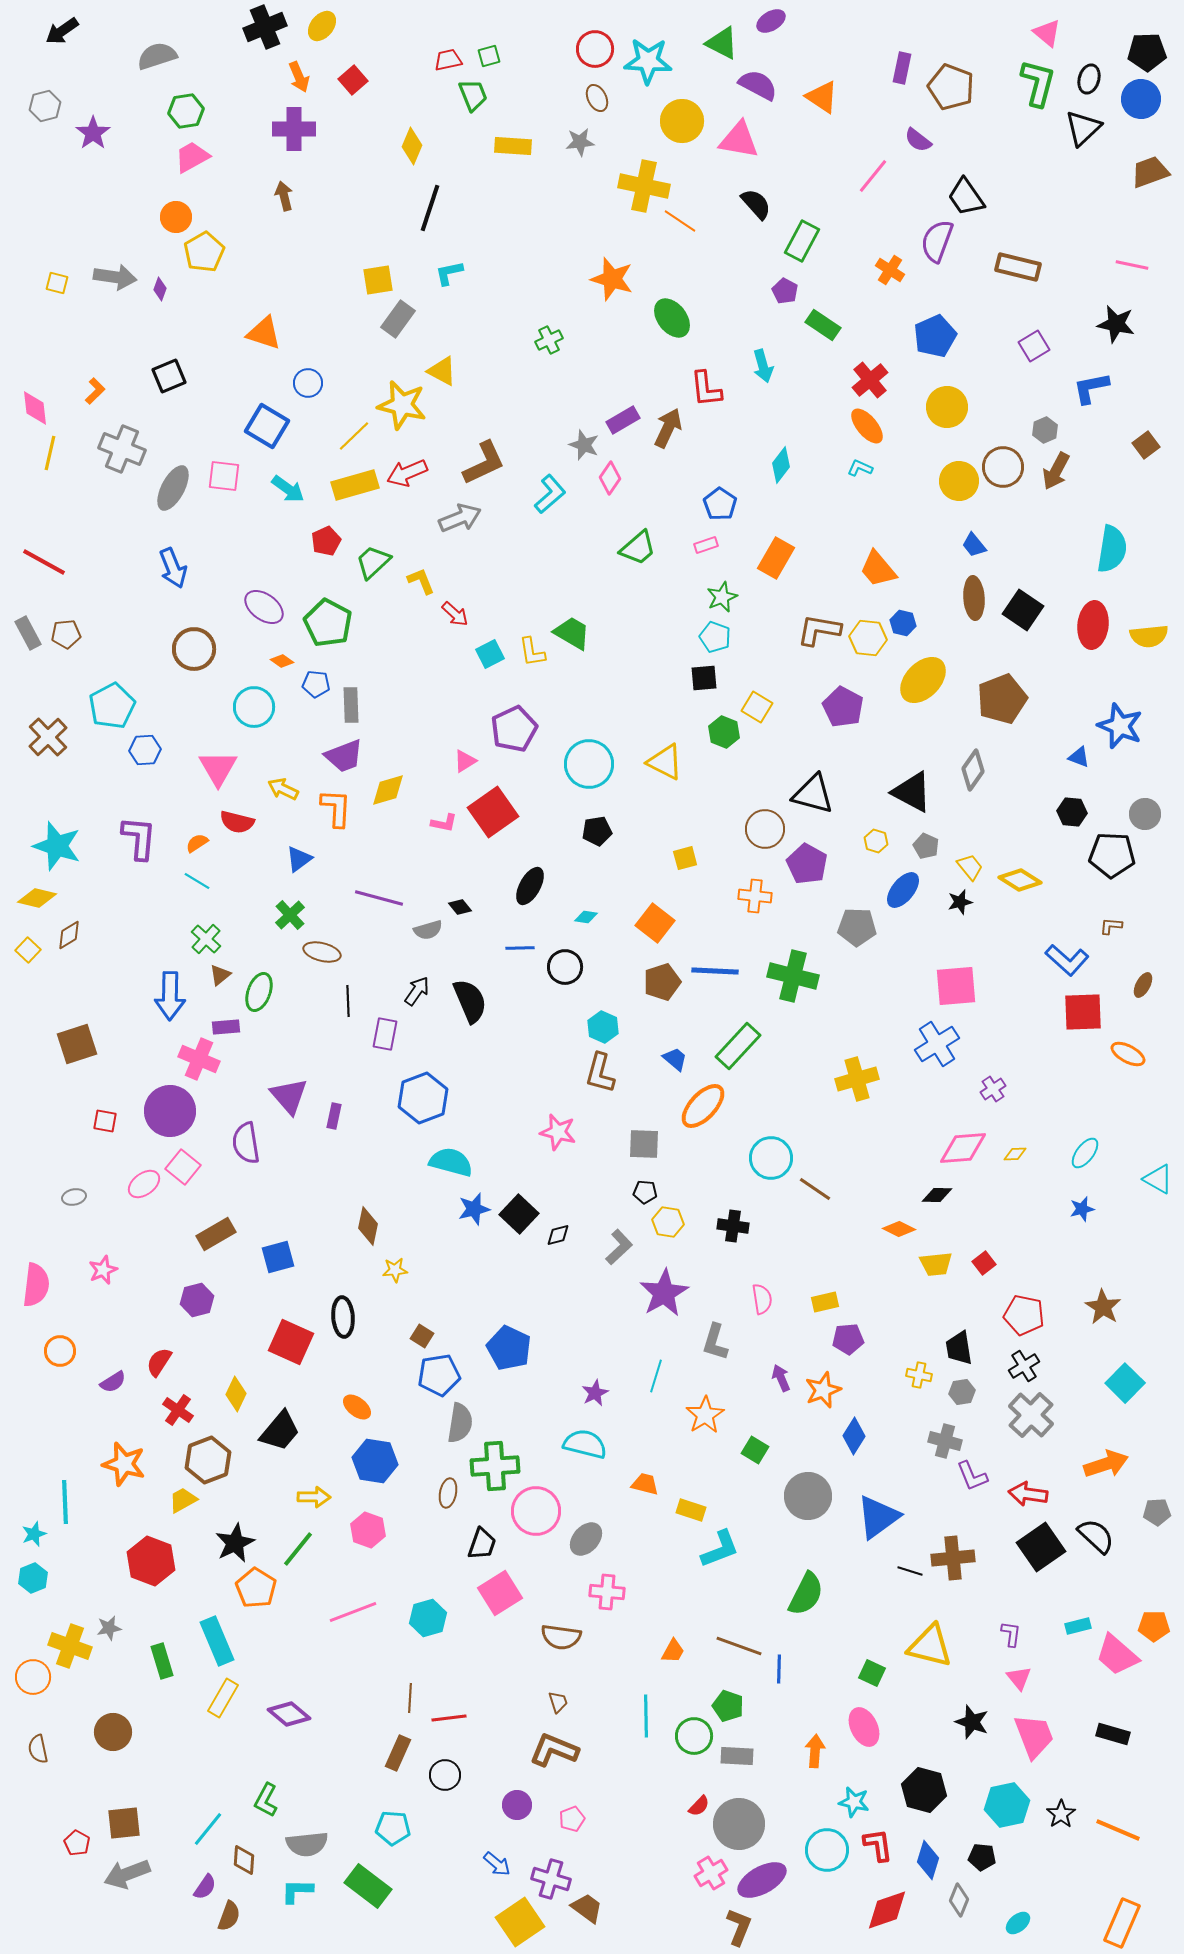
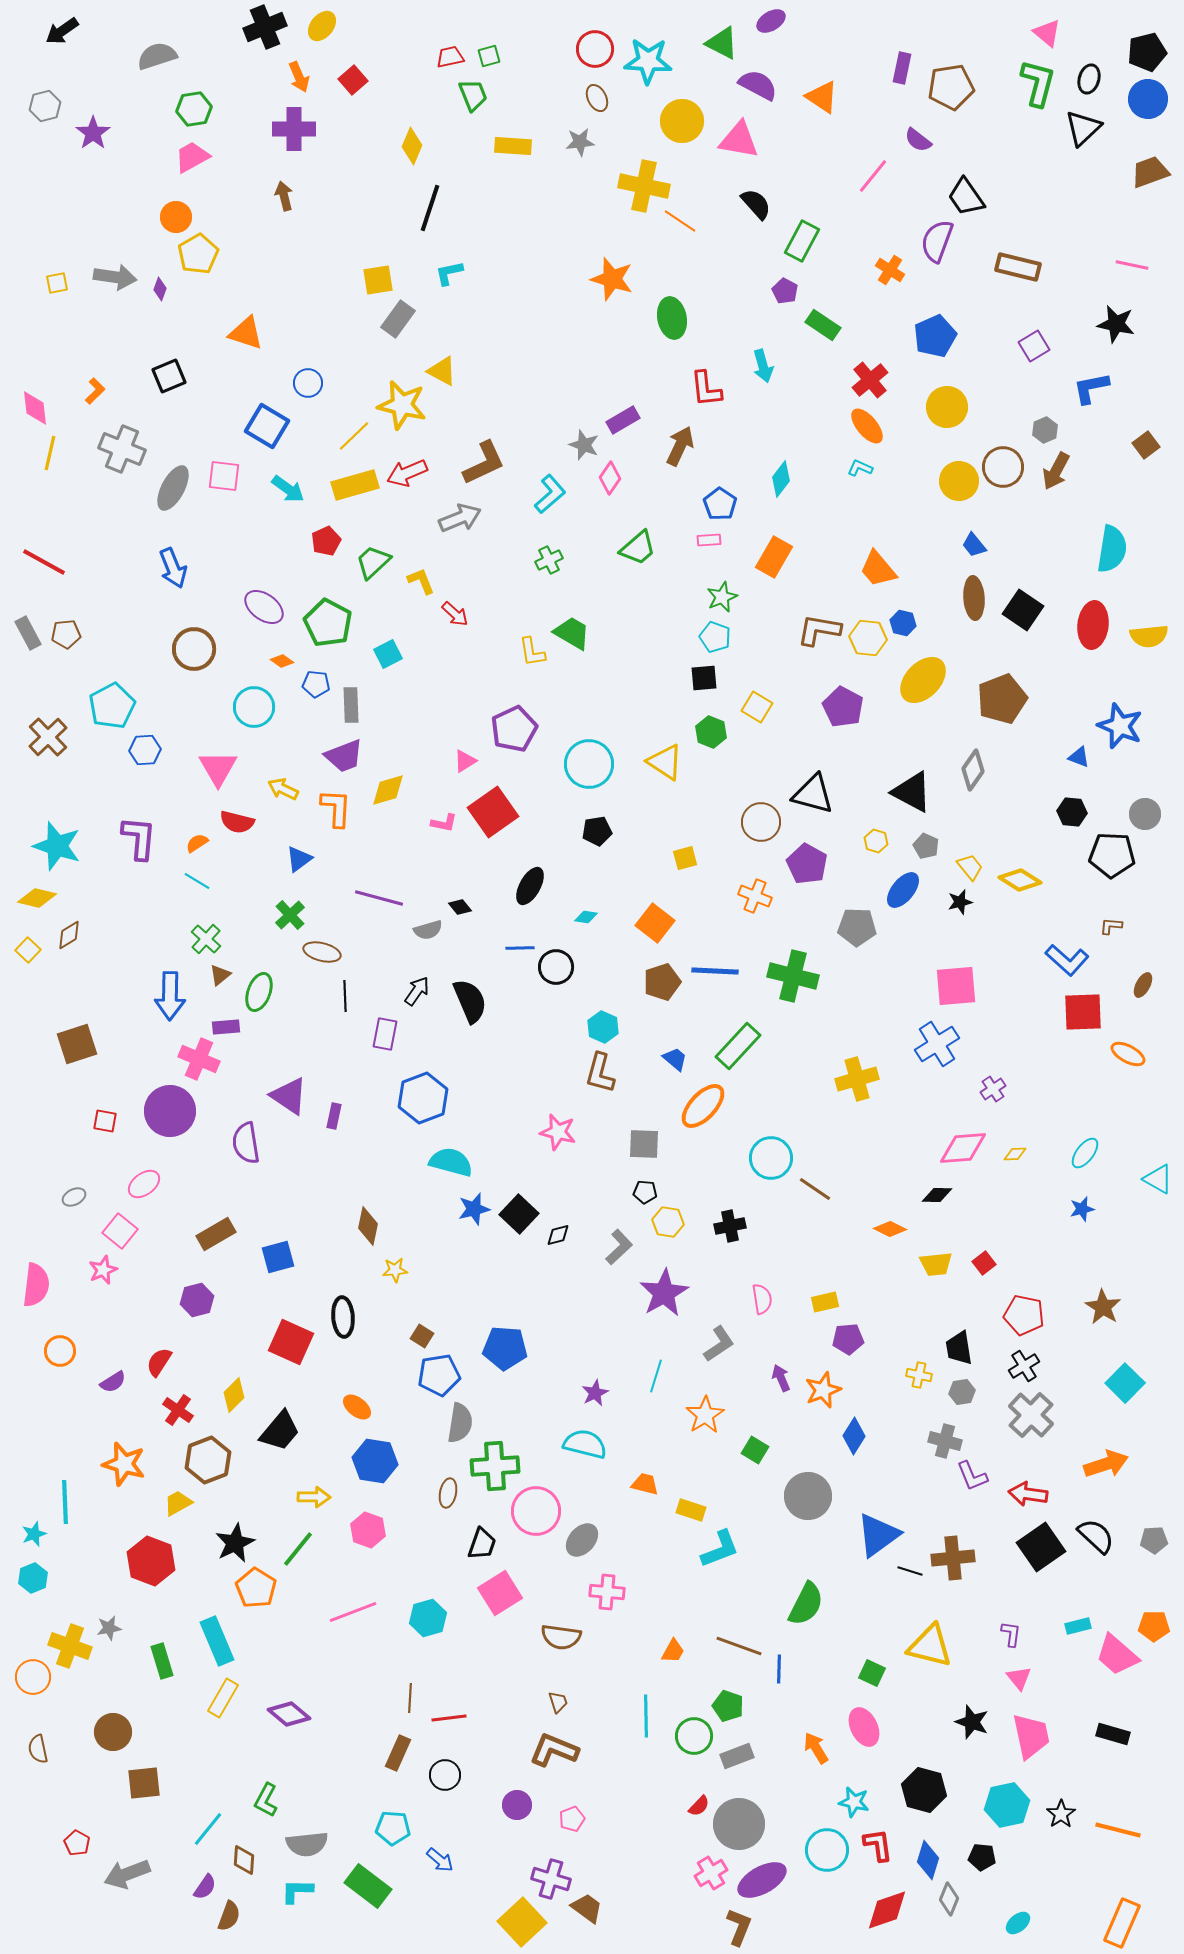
black pentagon at (1147, 52): rotated 12 degrees counterclockwise
red trapezoid at (448, 60): moved 2 px right, 3 px up
brown pentagon at (951, 87): rotated 30 degrees counterclockwise
blue circle at (1141, 99): moved 7 px right
green hexagon at (186, 111): moved 8 px right, 2 px up
yellow pentagon at (204, 252): moved 6 px left, 2 px down
yellow square at (57, 283): rotated 25 degrees counterclockwise
green ellipse at (672, 318): rotated 27 degrees clockwise
orange triangle at (264, 333): moved 18 px left
green cross at (549, 340): moved 220 px down
brown arrow at (668, 428): moved 12 px right, 18 px down
cyan diamond at (781, 465): moved 14 px down
pink rectangle at (706, 545): moved 3 px right, 5 px up; rotated 15 degrees clockwise
orange rectangle at (776, 558): moved 2 px left, 1 px up
cyan square at (490, 654): moved 102 px left
green hexagon at (724, 732): moved 13 px left
yellow triangle at (665, 762): rotated 6 degrees clockwise
brown circle at (765, 829): moved 4 px left, 7 px up
orange cross at (755, 896): rotated 16 degrees clockwise
black circle at (565, 967): moved 9 px left
black line at (348, 1001): moved 3 px left, 5 px up
purple triangle at (289, 1096): rotated 15 degrees counterclockwise
pink square at (183, 1167): moved 63 px left, 64 px down
gray ellipse at (74, 1197): rotated 15 degrees counterclockwise
black cross at (733, 1226): moved 3 px left; rotated 20 degrees counterclockwise
orange diamond at (899, 1229): moved 9 px left
gray L-shape at (715, 1342): moved 4 px right, 2 px down; rotated 141 degrees counterclockwise
blue pentagon at (509, 1348): moved 4 px left; rotated 21 degrees counterclockwise
yellow diamond at (236, 1394): moved 2 px left, 1 px down; rotated 20 degrees clockwise
yellow trapezoid at (183, 1500): moved 5 px left, 3 px down
gray pentagon at (1157, 1512): moved 3 px left, 28 px down
blue triangle at (878, 1517): moved 18 px down
gray ellipse at (586, 1539): moved 4 px left, 1 px down
green semicircle at (806, 1594): moved 10 px down
pink trapezoid at (1034, 1736): moved 3 px left; rotated 9 degrees clockwise
orange arrow at (815, 1751): moved 1 px right, 3 px up; rotated 36 degrees counterclockwise
gray rectangle at (737, 1756): rotated 24 degrees counterclockwise
brown square at (124, 1823): moved 20 px right, 40 px up
orange line at (1118, 1830): rotated 9 degrees counterclockwise
blue arrow at (497, 1864): moved 57 px left, 4 px up
gray diamond at (959, 1900): moved 10 px left, 1 px up
yellow square at (520, 1922): moved 2 px right; rotated 9 degrees counterclockwise
